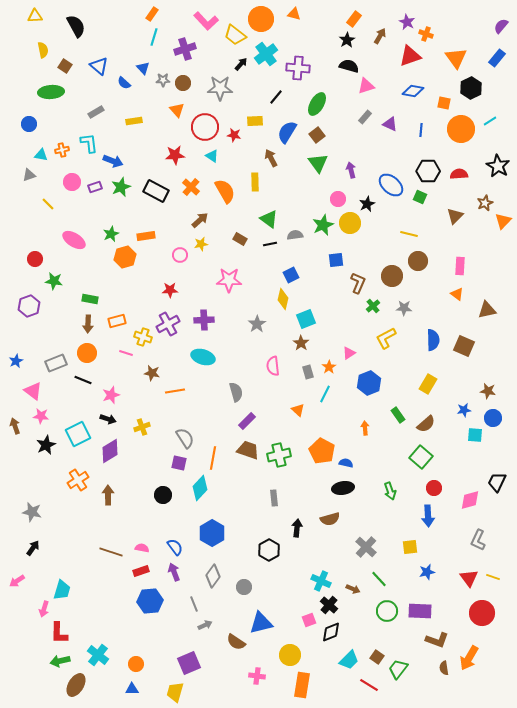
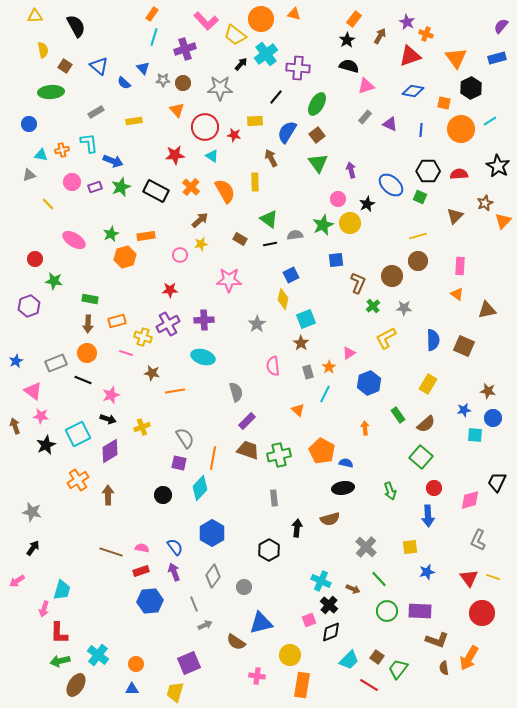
blue rectangle at (497, 58): rotated 36 degrees clockwise
yellow line at (409, 234): moved 9 px right, 2 px down; rotated 30 degrees counterclockwise
